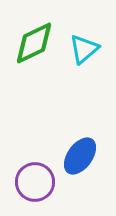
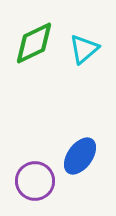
purple circle: moved 1 px up
